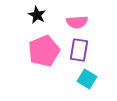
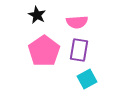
pink pentagon: rotated 12 degrees counterclockwise
cyan square: rotated 30 degrees clockwise
